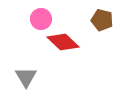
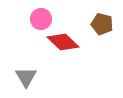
brown pentagon: moved 4 px down
